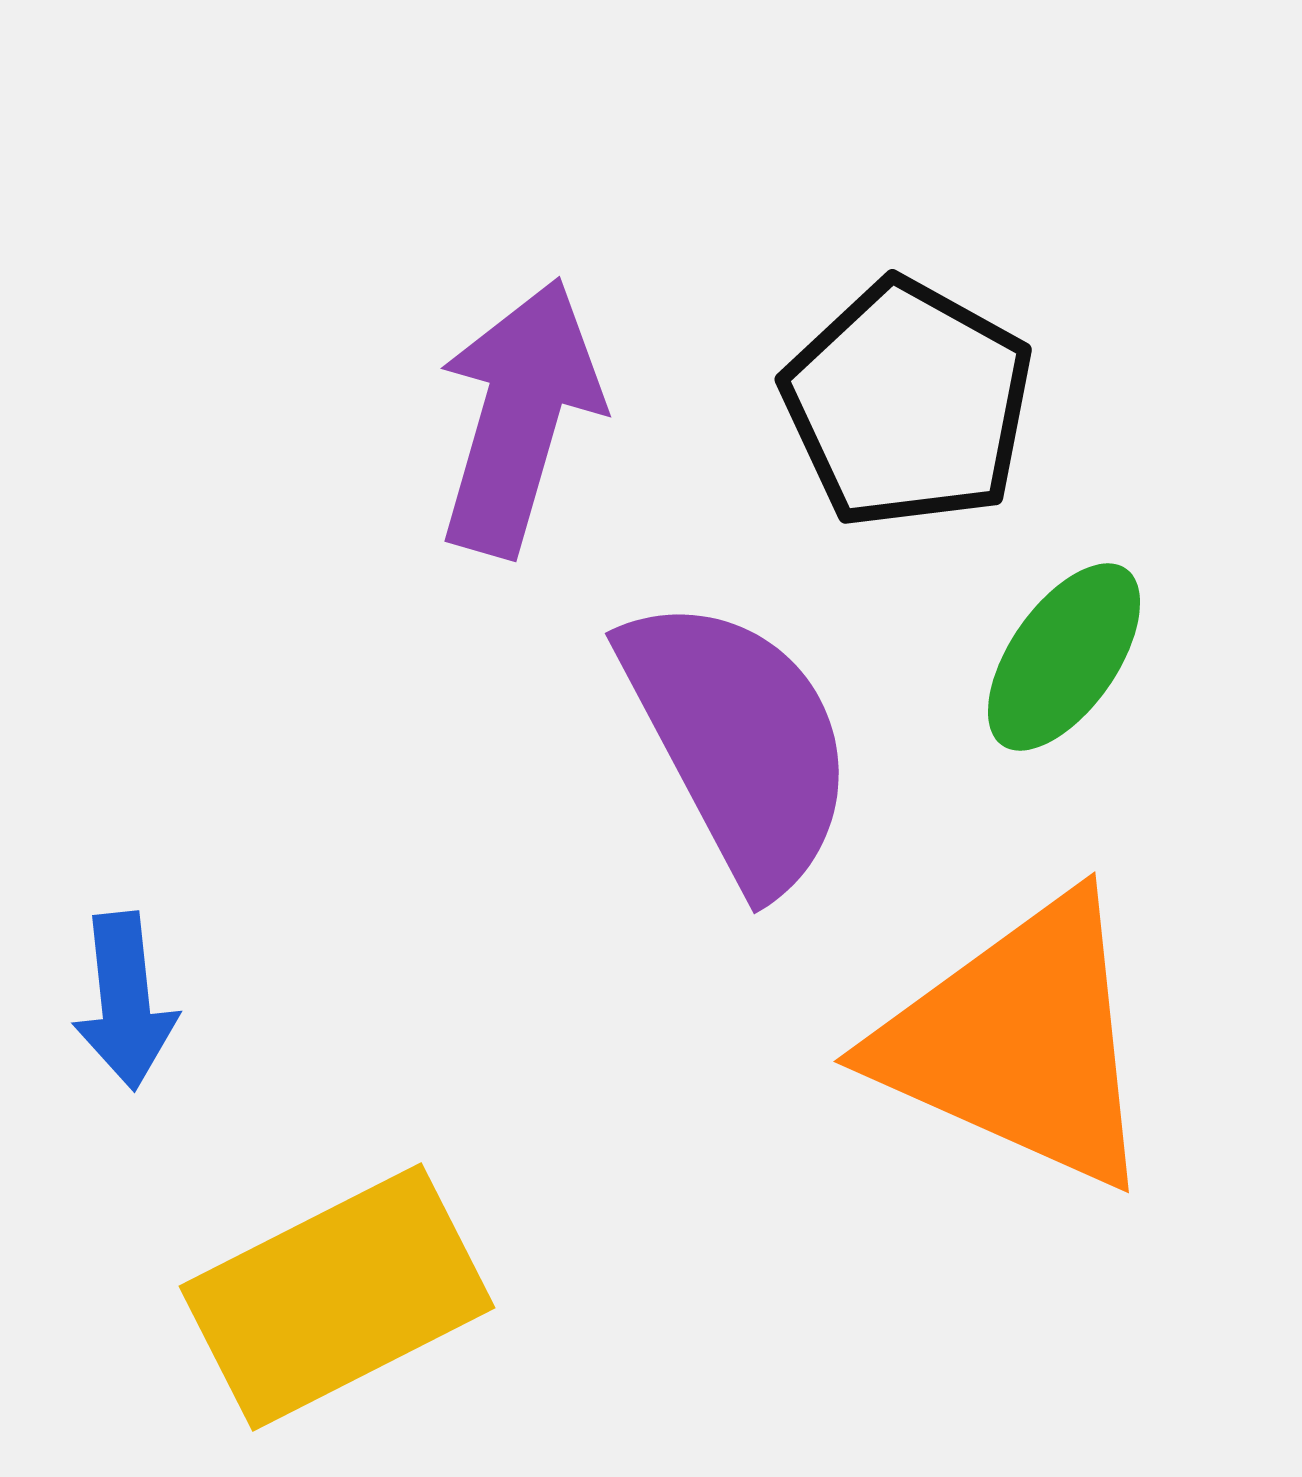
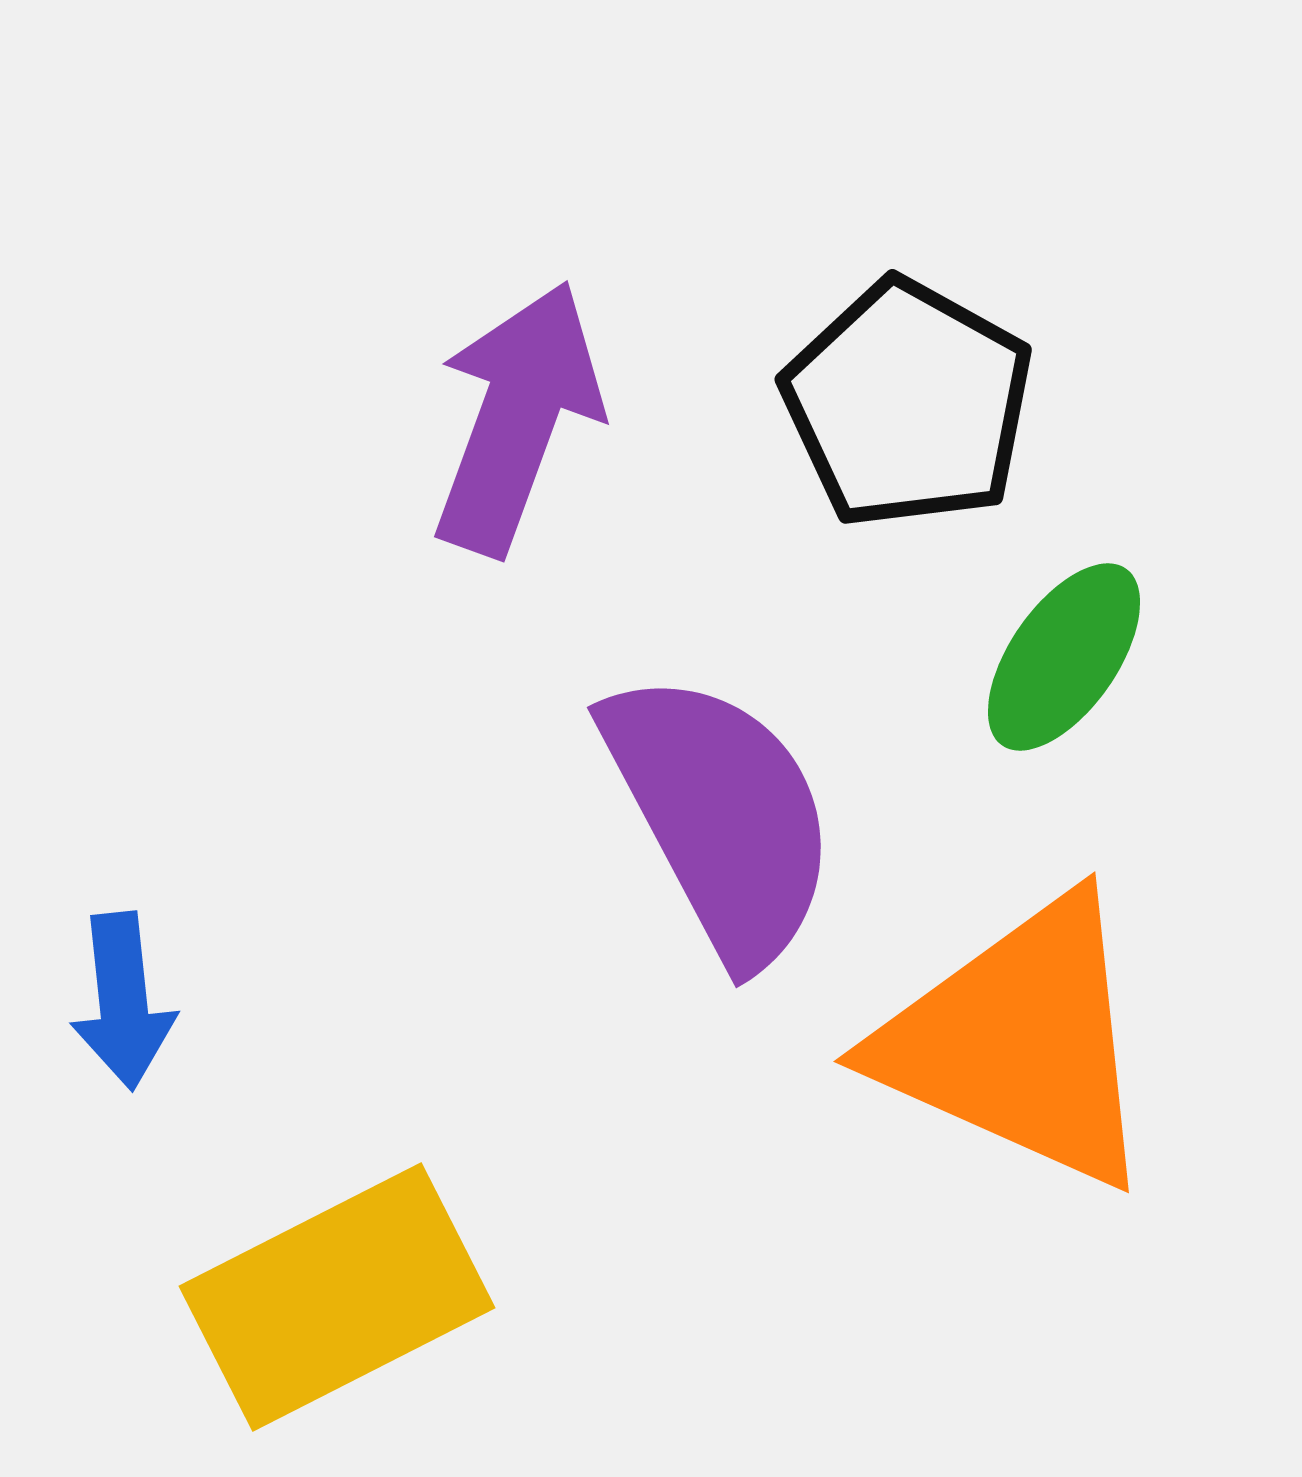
purple arrow: moved 2 px left, 1 px down; rotated 4 degrees clockwise
purple semicircle: moved 18 px left, 74 px down
blue arrow: moved 2 px left
